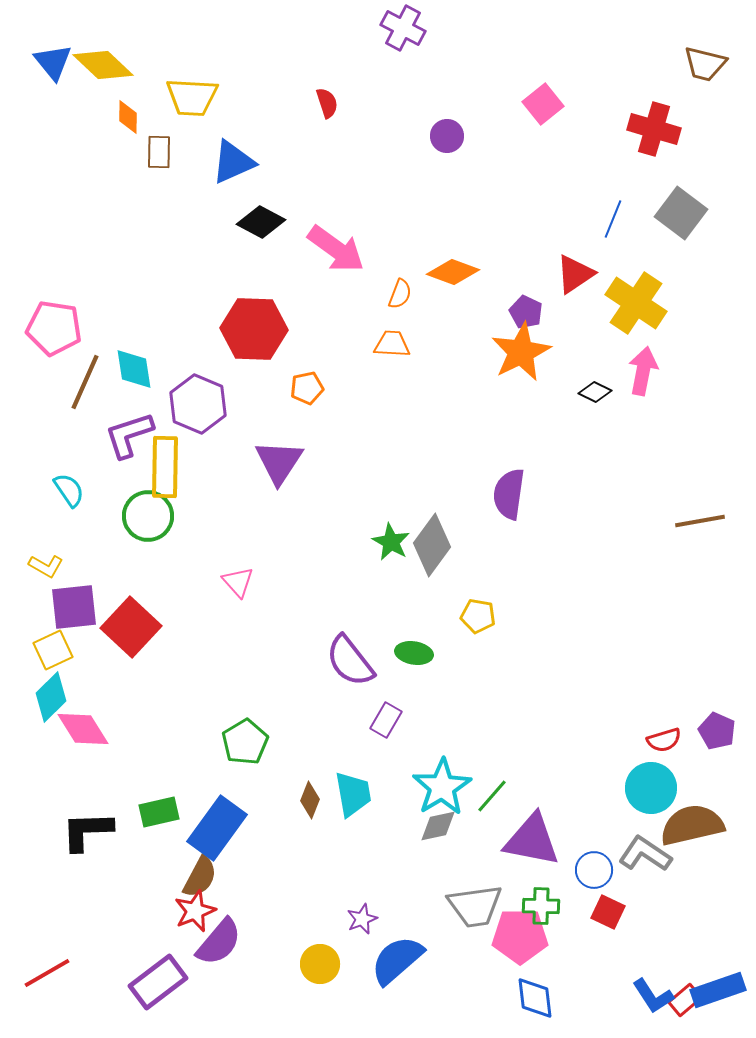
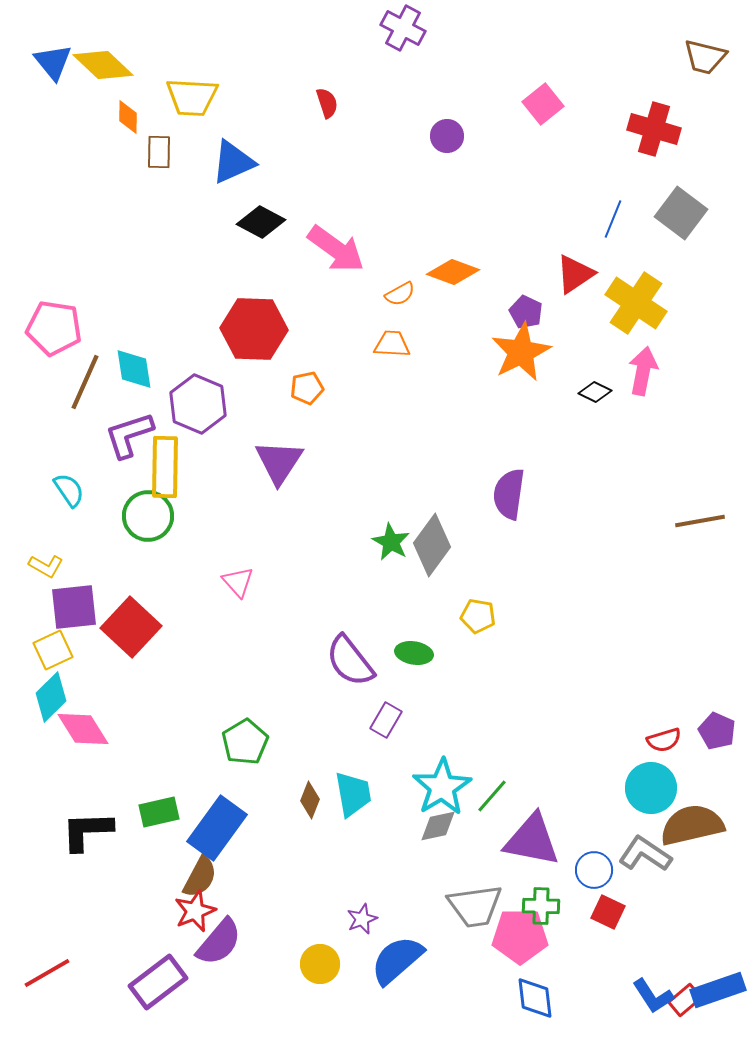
brown trapezoid at (705, 64): moved 7 px up
orange semicircle at (400, 294): rotated 40 degrees clockwise
